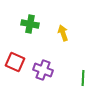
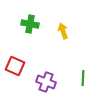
yellow arrow: moved 2 px up
red square: moved 4 px down
purple cross: moved 3 px right, 12 px down
